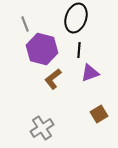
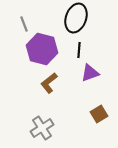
gray line: moved 1 px left
brown L-shape: moved 4 px left, 4 px down
